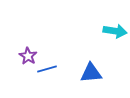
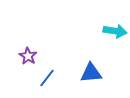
blue line: moved 9 px down; rotated 36 degrees counterclockwise
